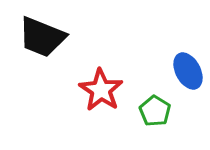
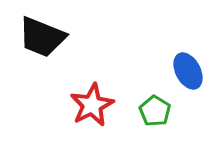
red star: moved 9 px left, 15 px down; rotated 12 degrees clockwise
